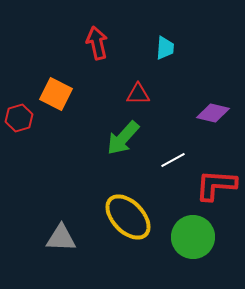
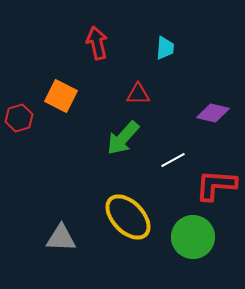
orange square: moved 5 px right, 2 px down
